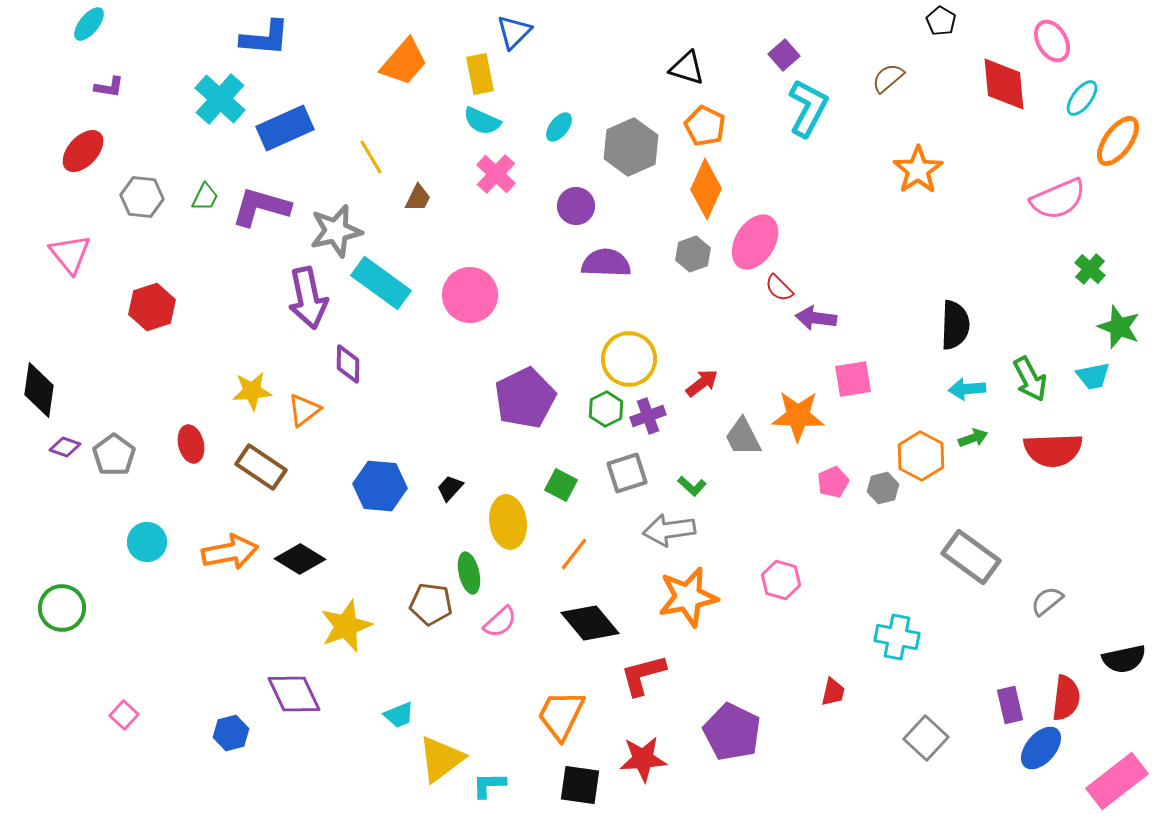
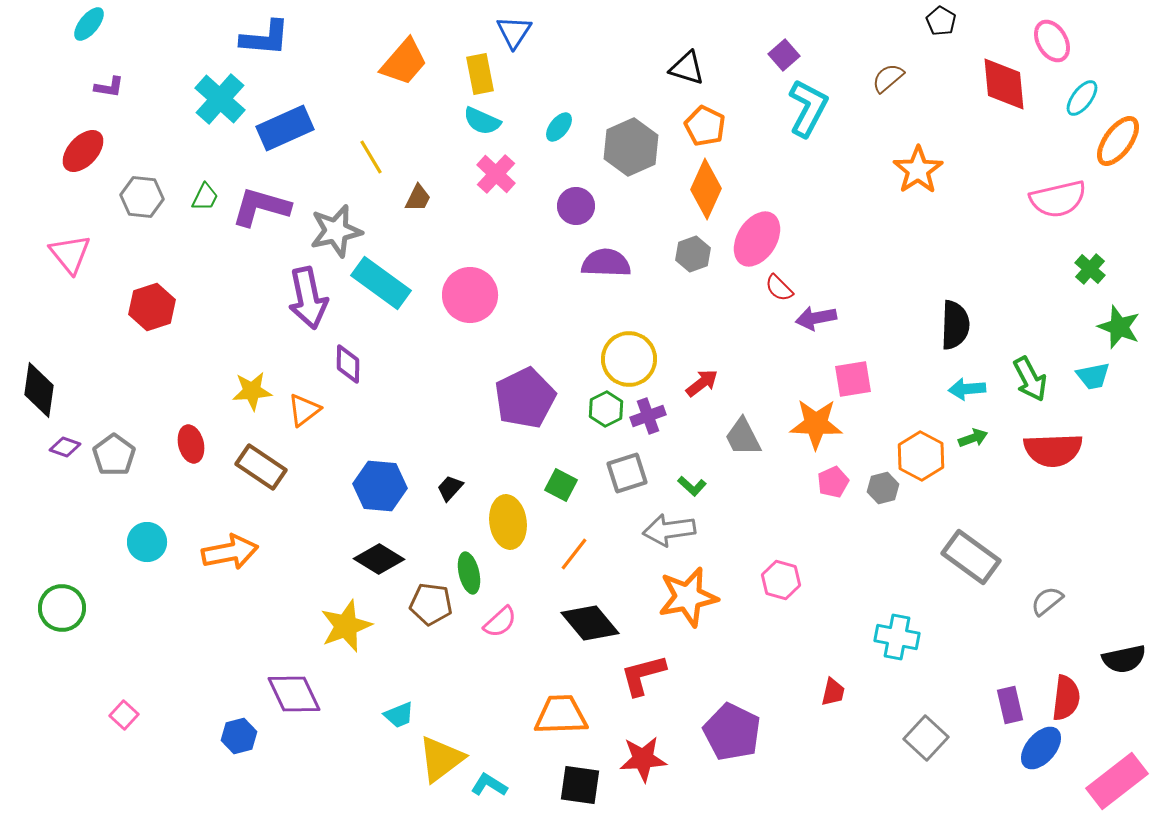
blue triangle at (514, 32): rotated 12 degrees counterclockwise
pink semicircle at (1058, 199): rotated 10 degrees clockwise
pink ellipse at (755, 242): moved 2 px right, 3 px up
purple arrow at (816, 318): rotated 18 degrees counterclockwise
orange star at (798, 416): moved 18 px right, 8 px down
black diamond at (300, 559): moved 79 px right
orange trapezoid at (561, 715): rotated 62 degrees clockwise
blue hexagon at (231, 733): moved 8 px right, 3 px down
cyan L-shape at (489, 785): rotated 33 degrees clockwise
